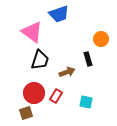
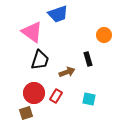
blue trapezoid: moved 1 px left
orange circle: moved 3 px right, 4 px up
cyan square: moved 3 px right, 3 px up
